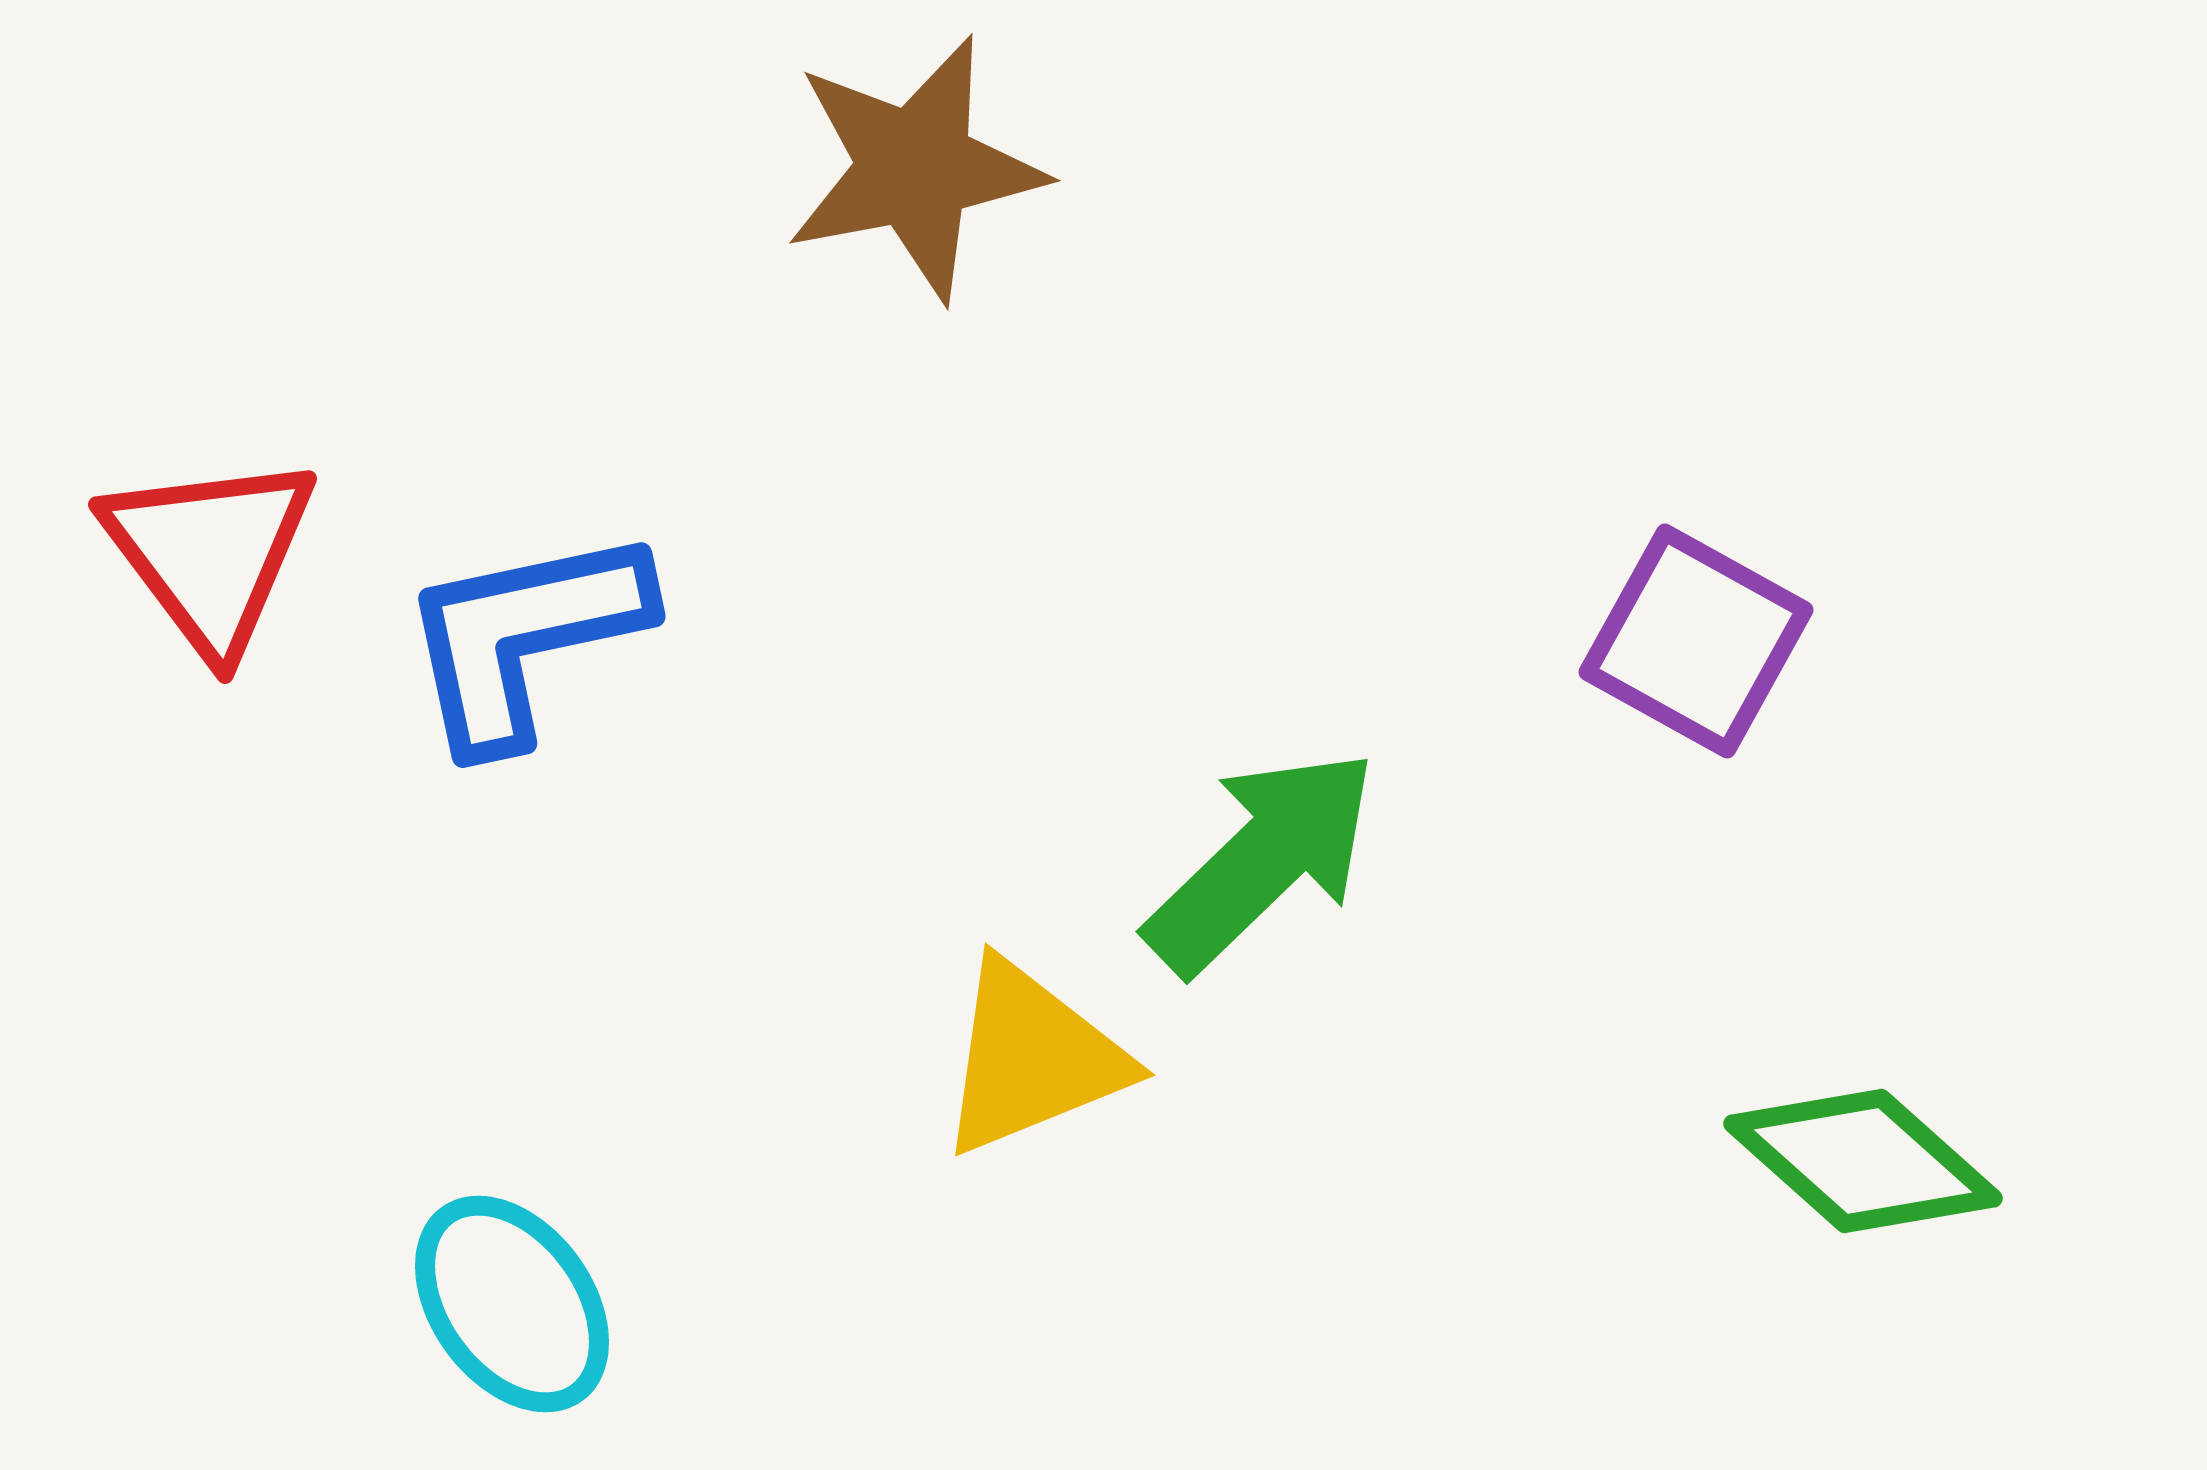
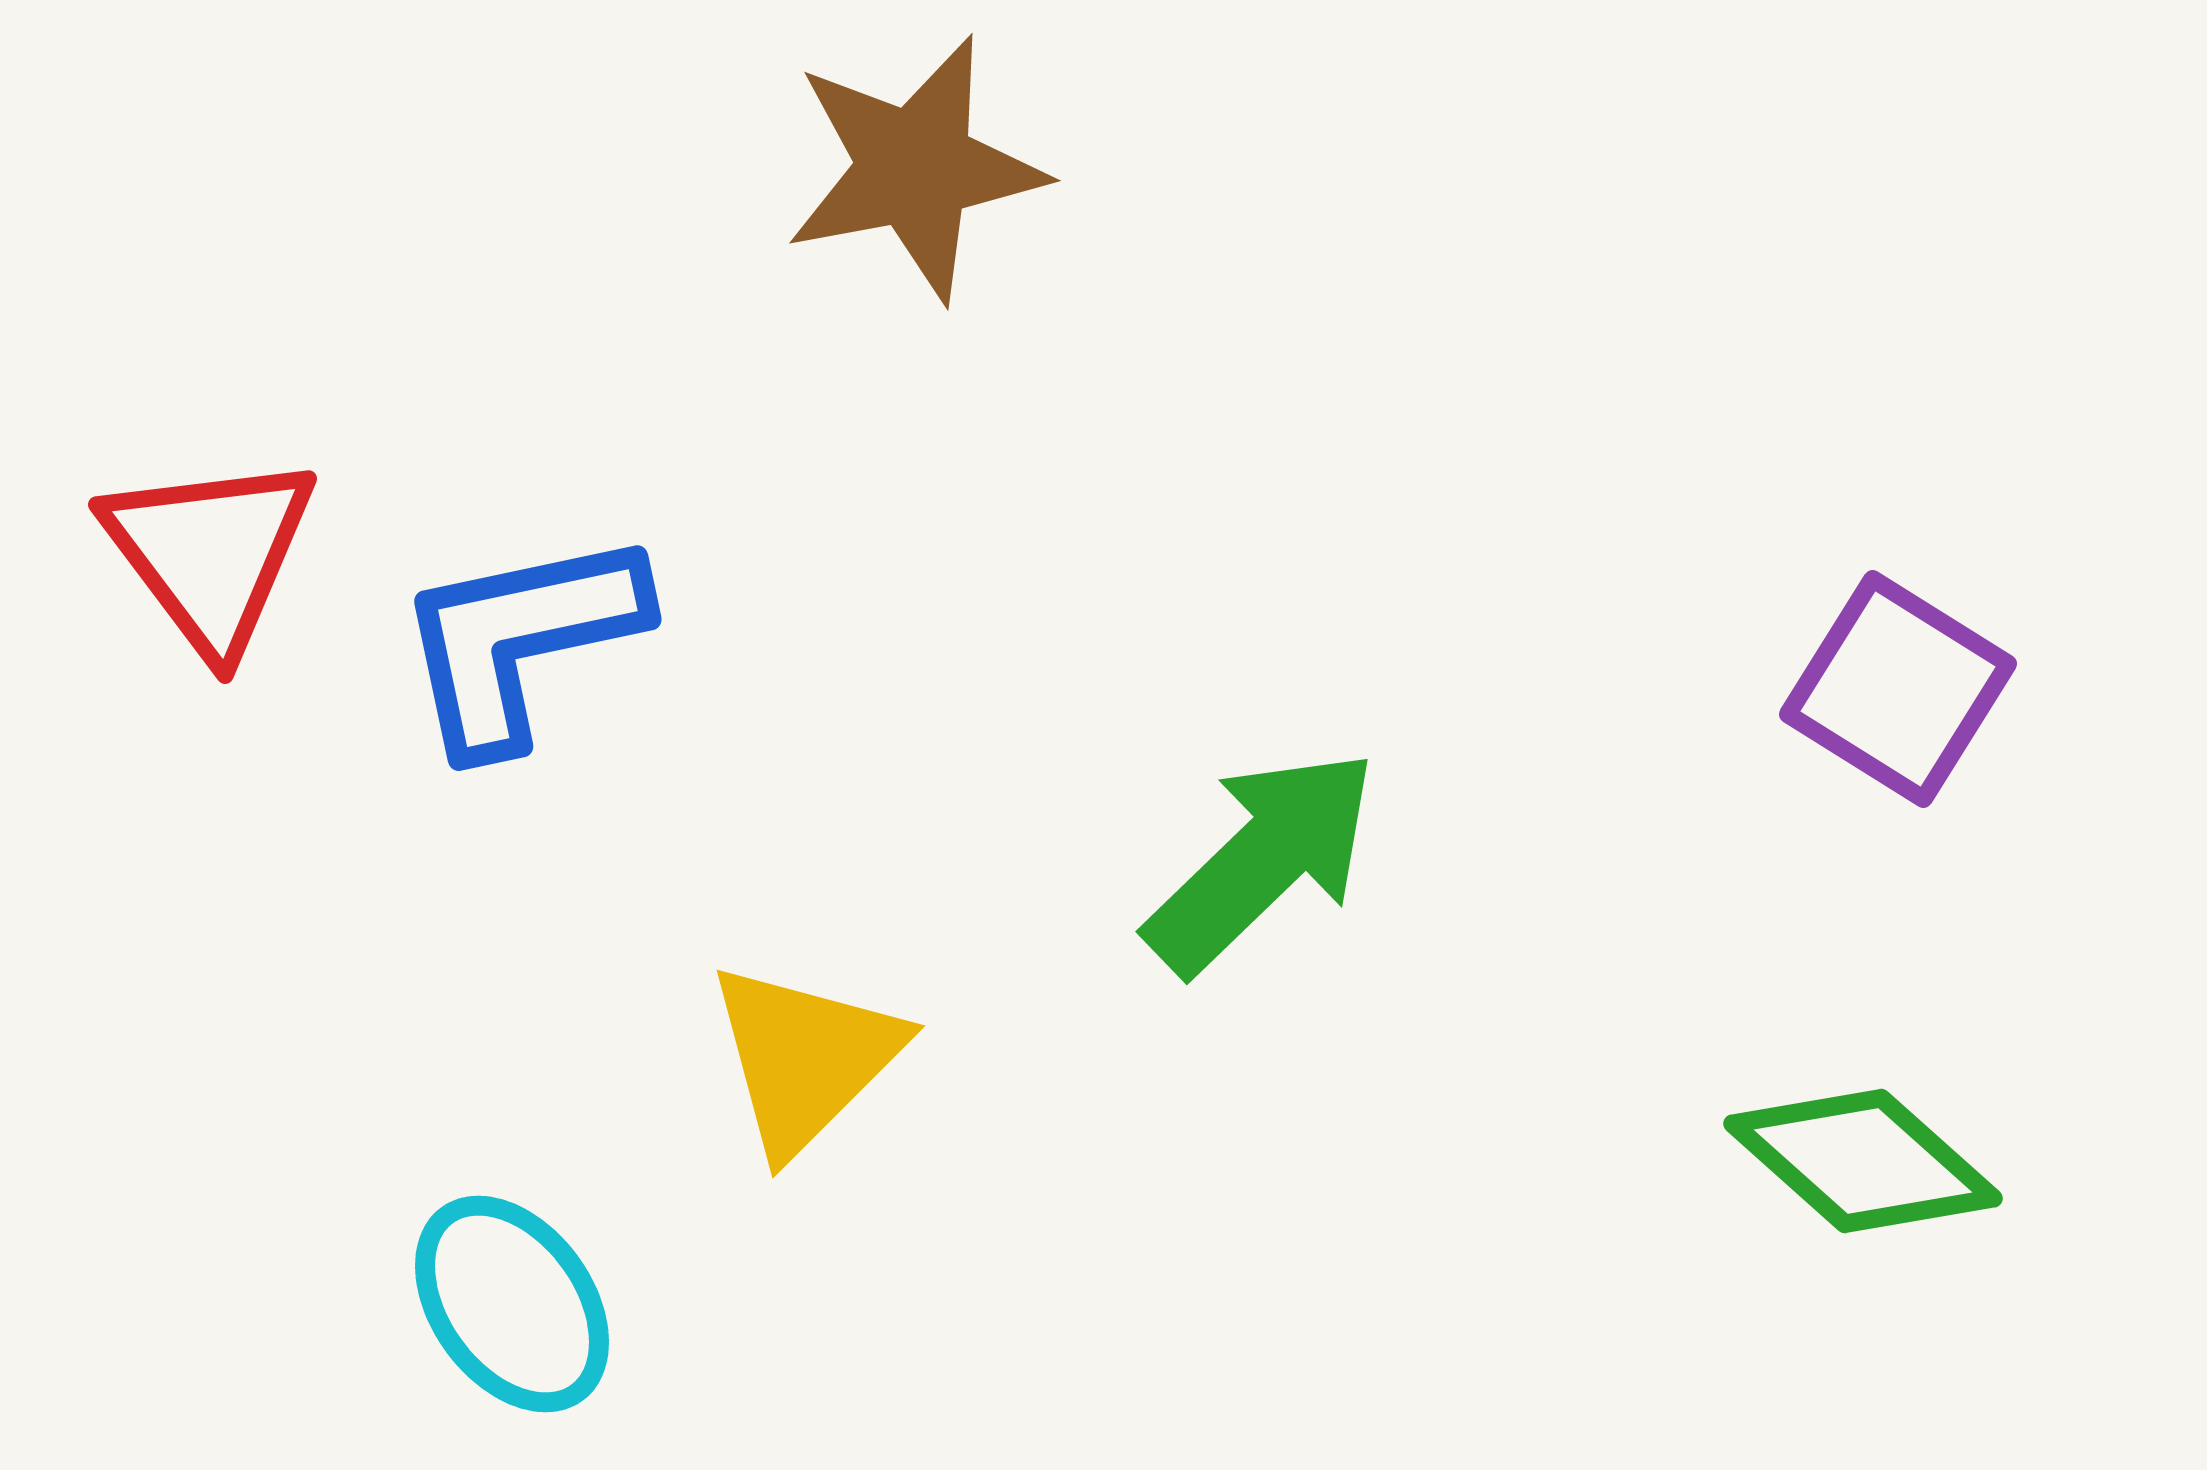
blue L-shape: moved 4 px left, 3 px down
purple square: moved 202 px right, 48 px down; rotated 3 degrees clockwise
yellow triangle: moved 227 px left; rotated 23 degrees counterclockwise
